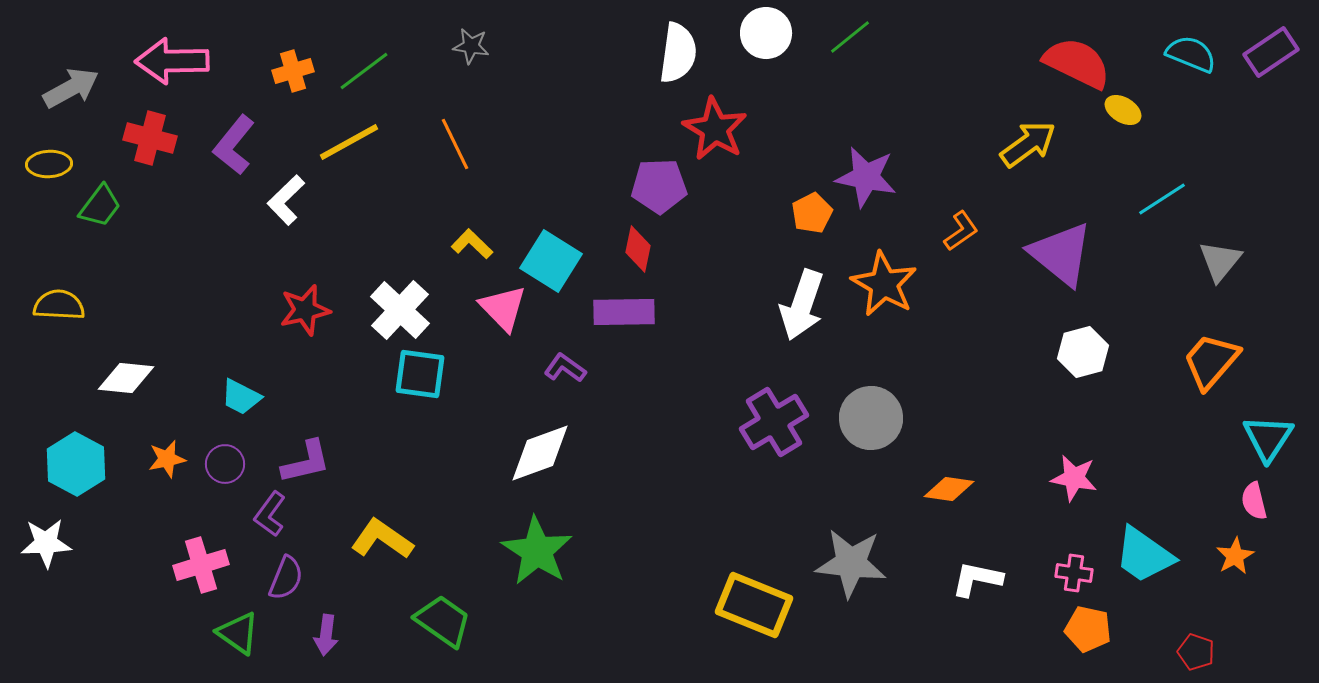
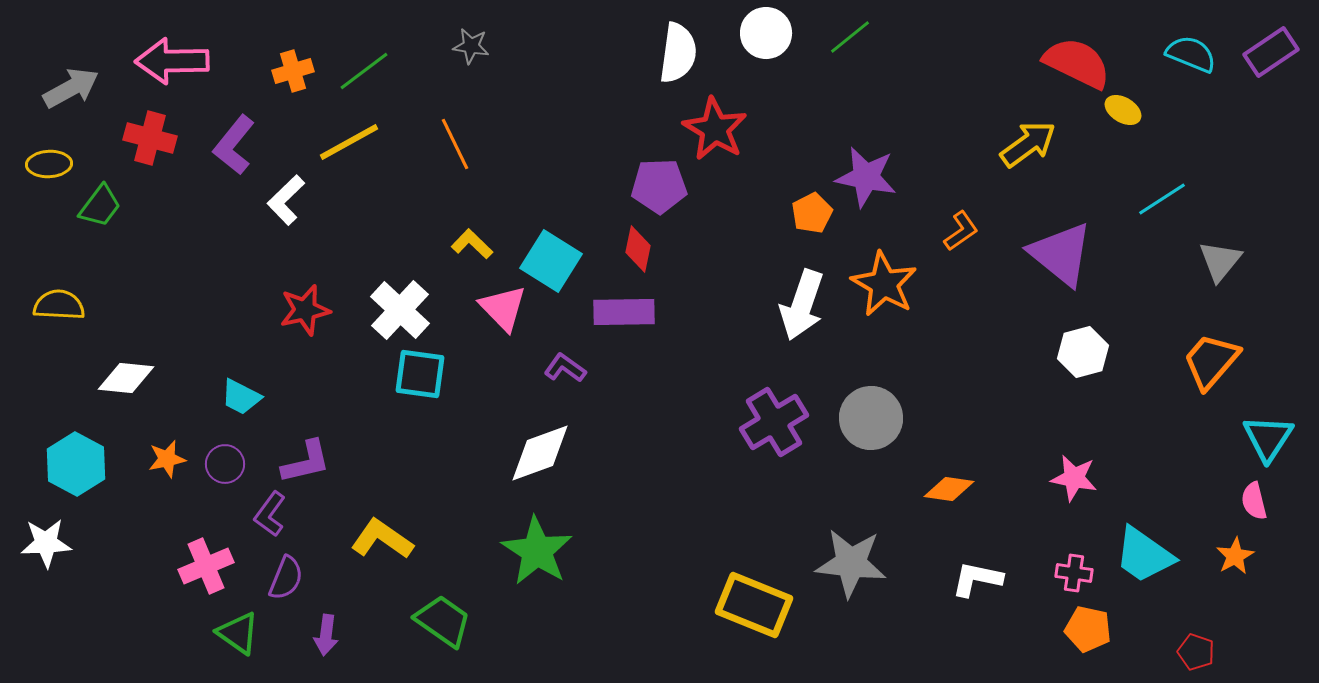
pink cross at (201, 565): moved 5 px right, 1 px down; rotated 6 degrees counterclockwise
